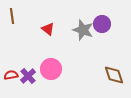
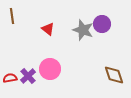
pink circle: moved 1 px left
red semicircle: moved 1 px left, 3 px down
